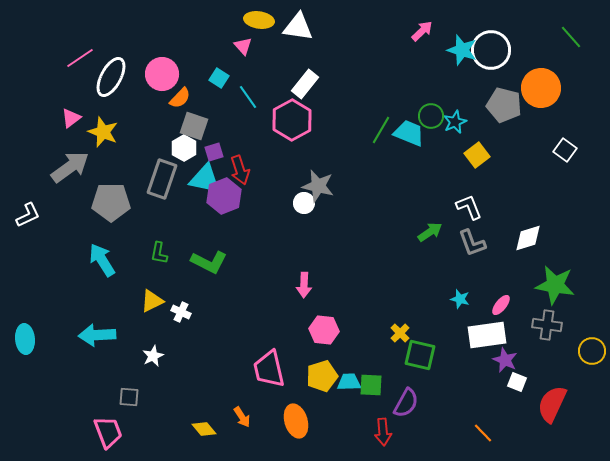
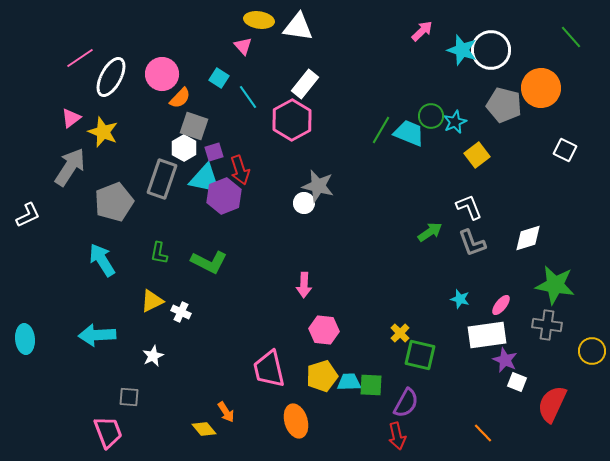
white square at (565, 150): rotated 10 degrees counterclockwise
gray arrow at (70, 167): rotated 21 degrees counterclockwise
gray pentagon at (111, 202): moved 3 px right; rotated 21 degrees counterclockwise
orange arrow at (242, 417): moved 16 px left, 5 px up
red arrow at (383, 432): moved 14 px right, 4 px down; rotated 8 degrees counterclockwise
